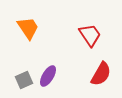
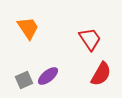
red trapezoid: moved 4 px down
purple ellipse: rotated 20 degrees clockwise
